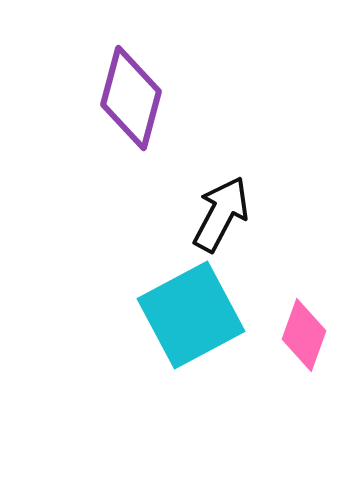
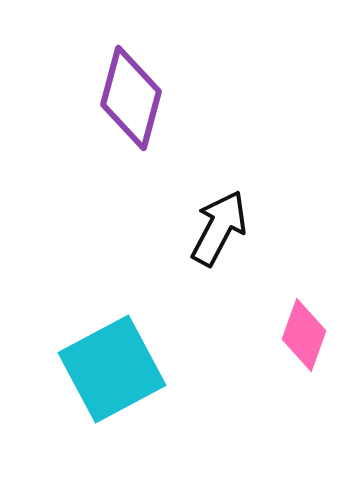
black arrow: moved 2 px left, 14 px down
cyan square: moved 79 px left, 54 px down
